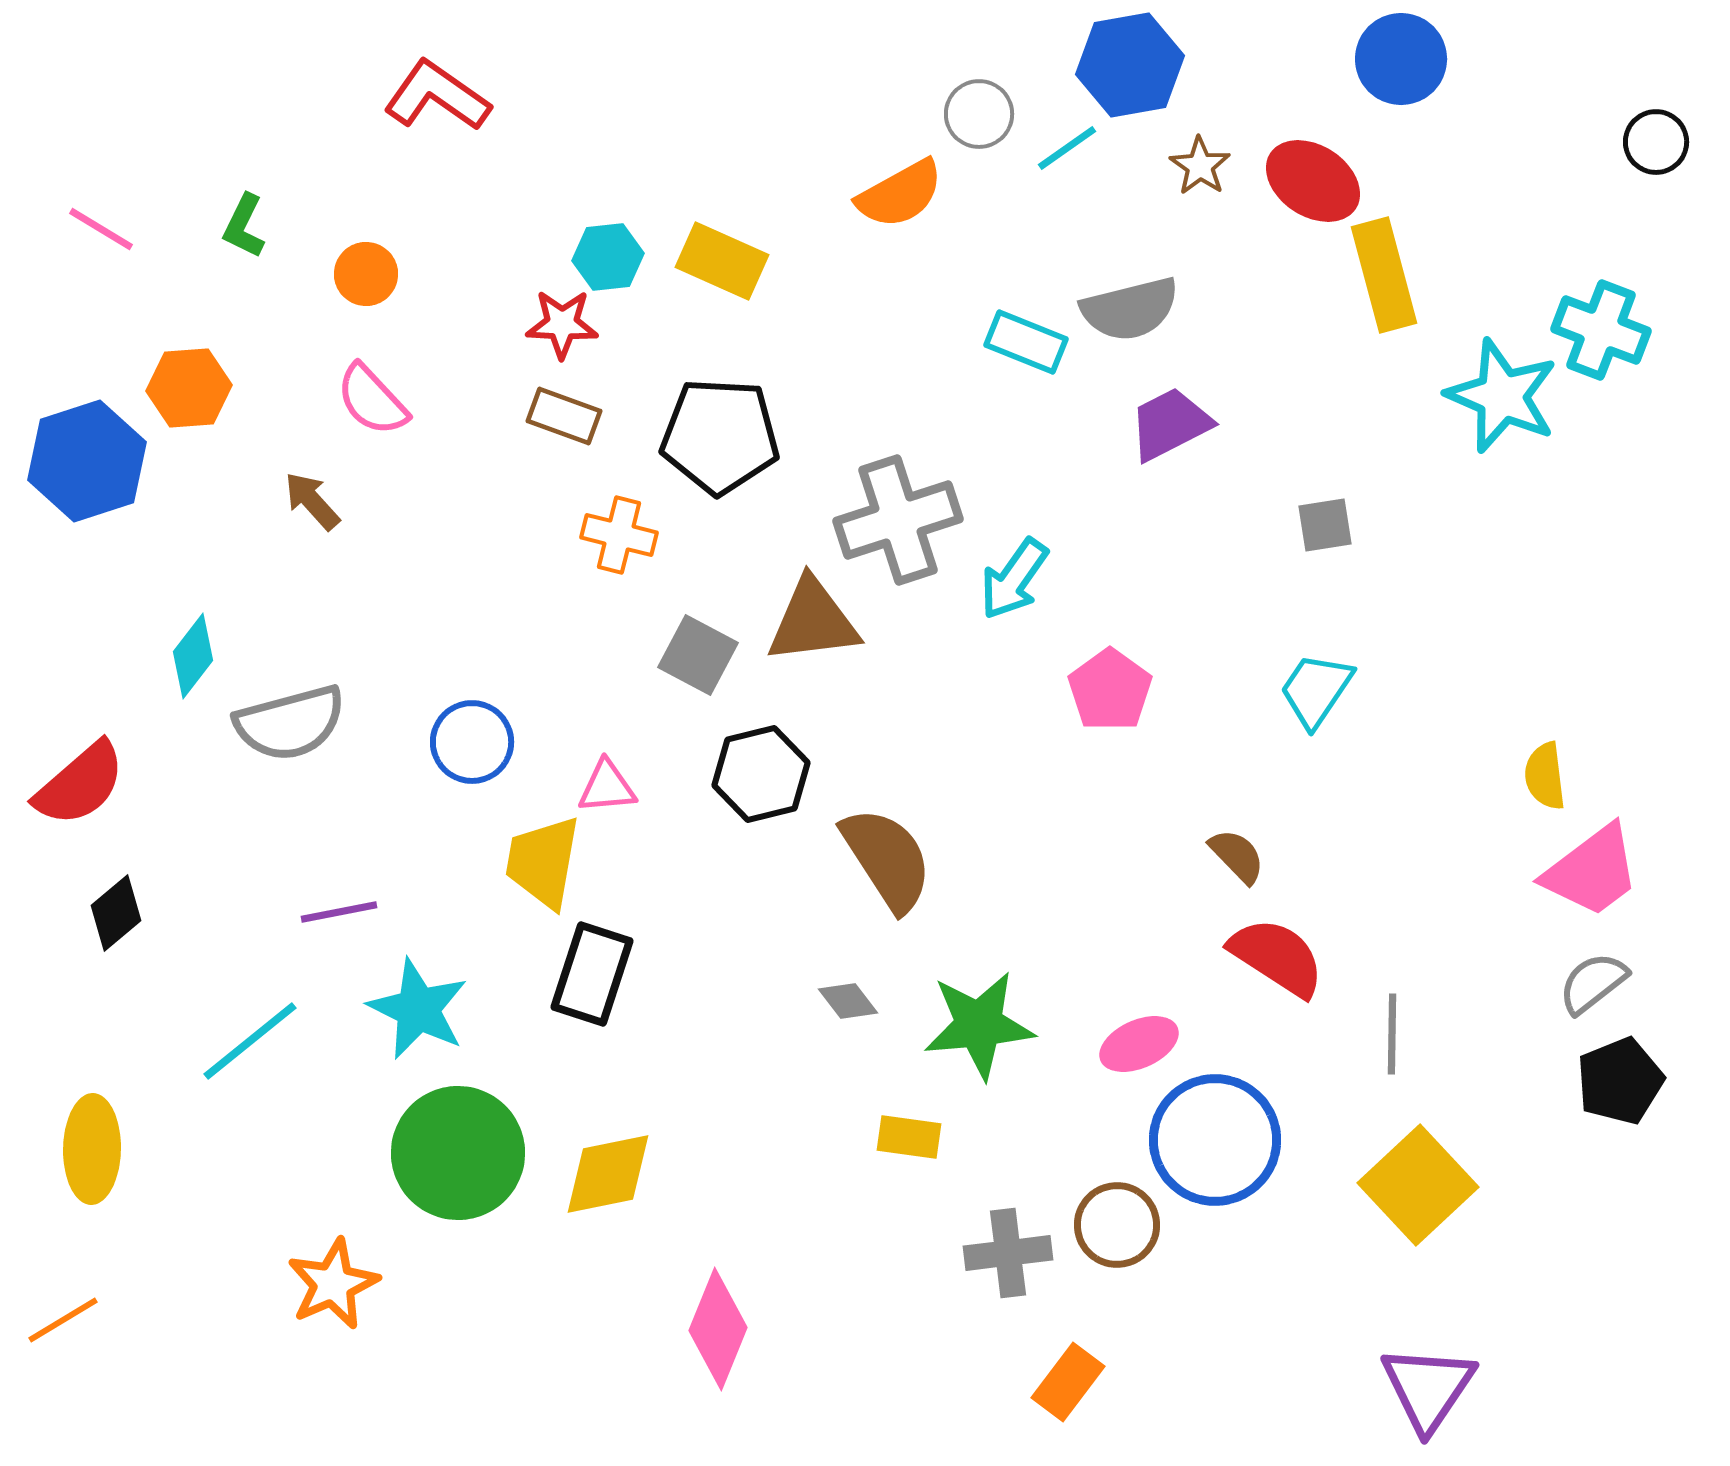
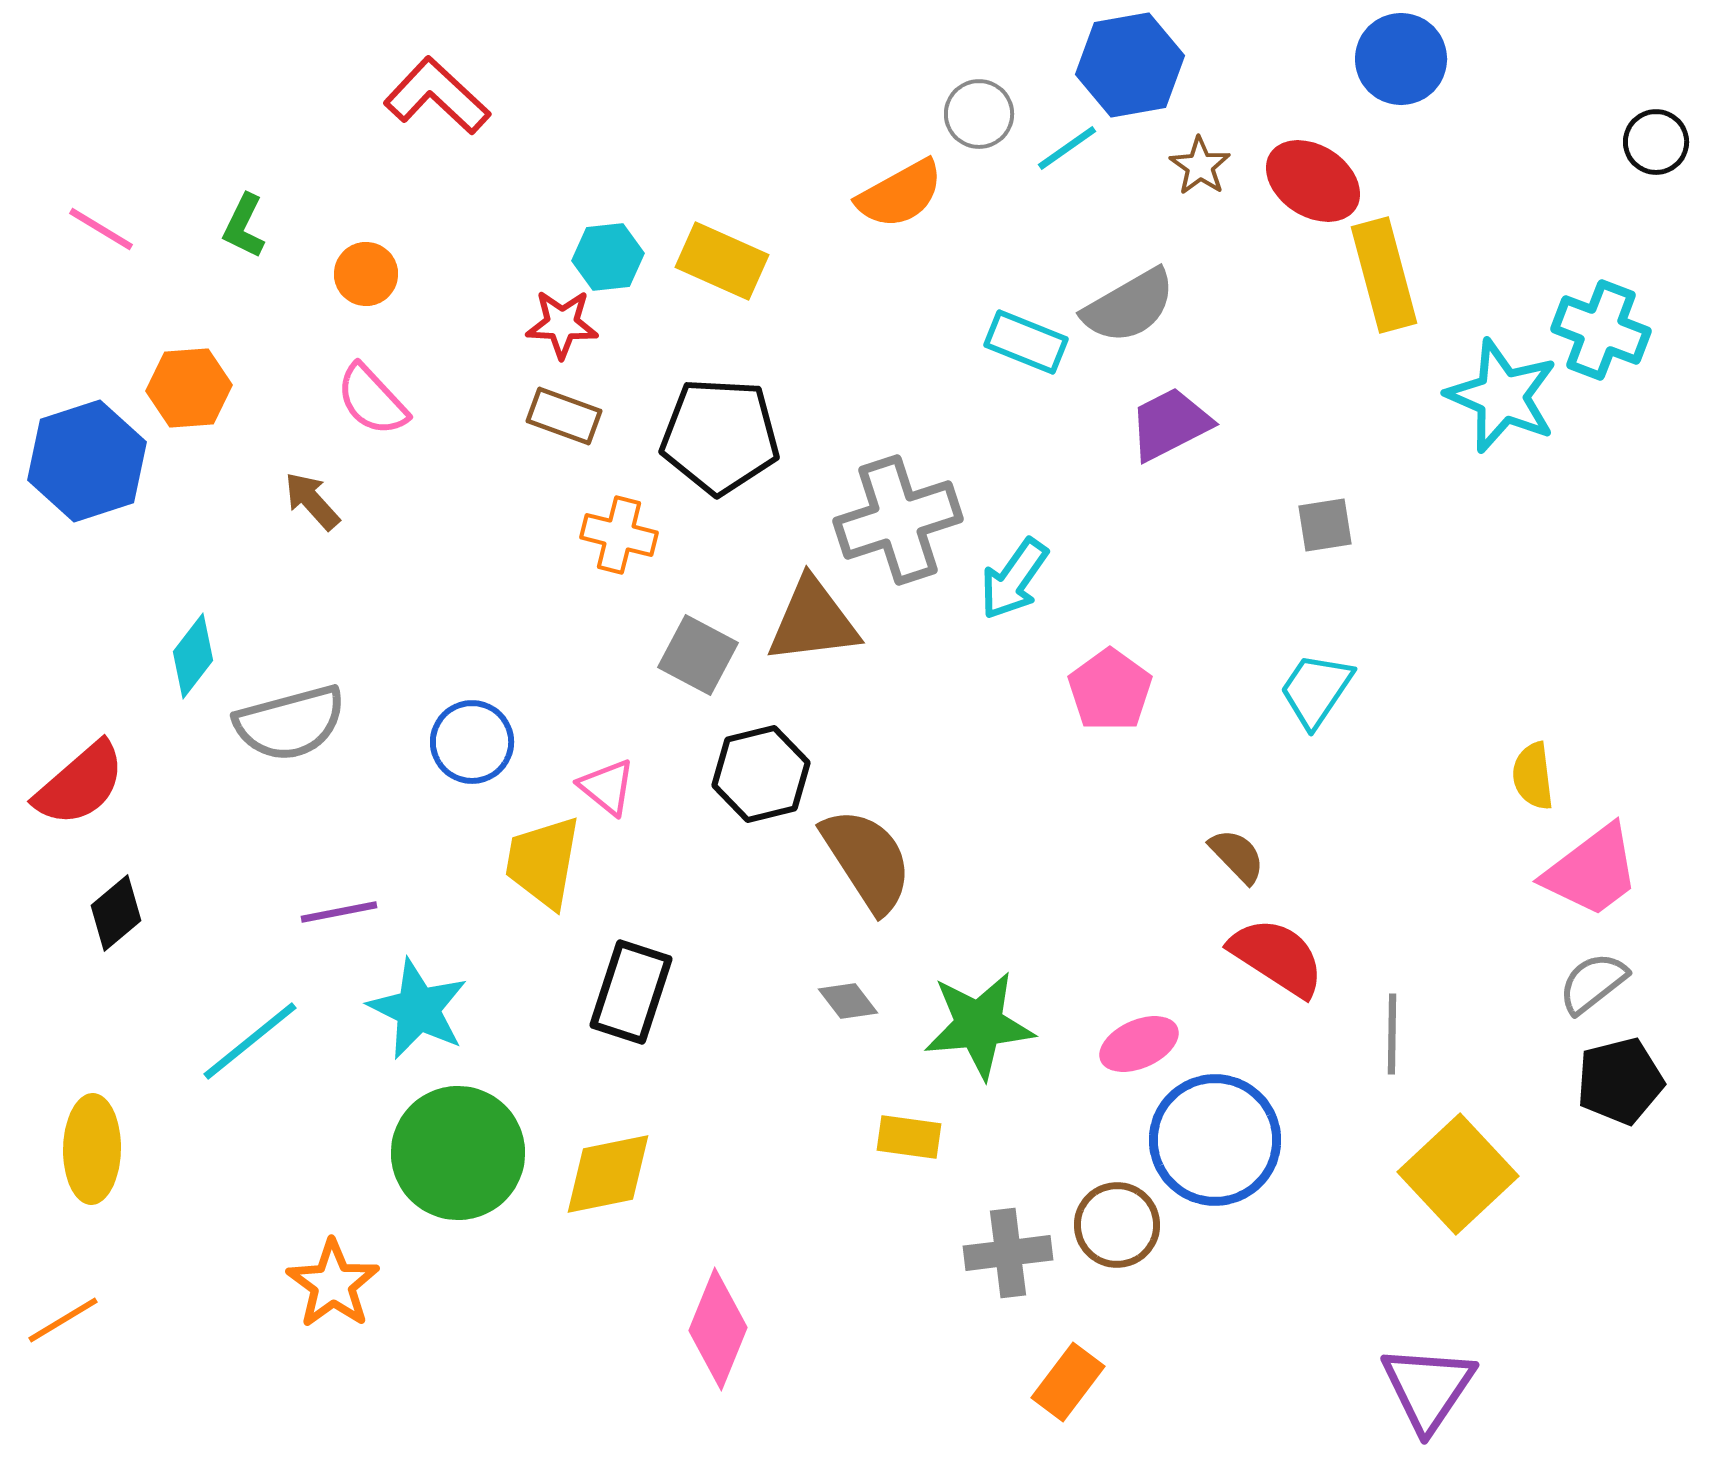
red L-shape at (437, 96): rotated 8 degrees clockwise
gray semicircle at (1130, 309): moved 1 px left, 3 px up; rotated 16 degrees counterclockwise
yellow semicircle at (1545, 776): moved 12 px left
pink triangle at (607, 787): rotated 44 degrees clockwise
brown semicircle at (887, 859): moved 20 px left, 1 px down
black rectangle at (592, 974): moved 39 px right, 18 px down
black pentagon at (1620, 1081): rotated 8 degrees clockwise
yellow square at (1418, 1185): moved 40 px right, 11 px up
orange star at (333, 1284): rotated 12 degrees counterclockwise
